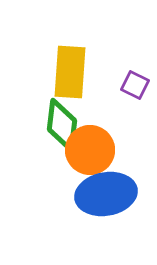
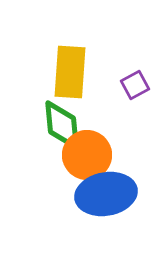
purple square: rotated 36 degrees clockwise
green diamond: rotated 12 degrees counterclockwise
orange circle: moved 3 px left, 5 px down
